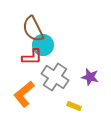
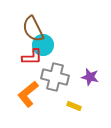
gray cross: rotated 20 degrees counterclockwise
orange L-shape: moved 4 px right
